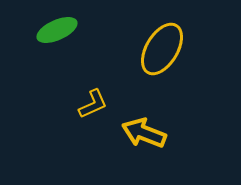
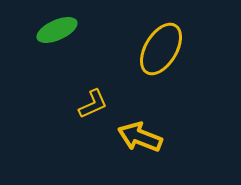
yellow ellipse: moved 1 px left
yellow arrow: moved 4 px left, 4 px down
